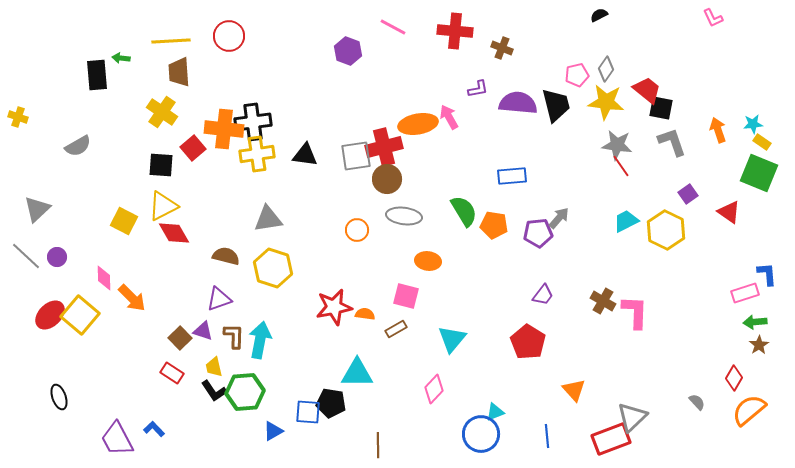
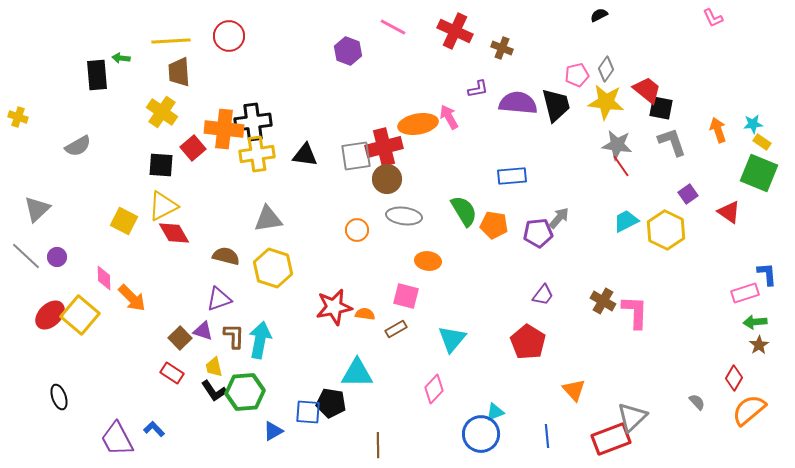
red cross at (455, 31): rotated 20 degrees clockwise
